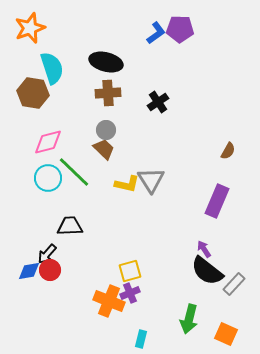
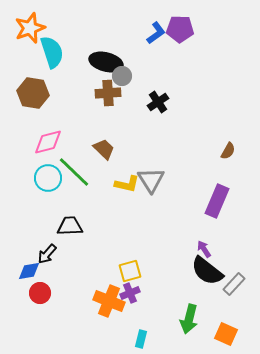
cyan semicircle: moved 16 px up
gray circle: moved 16 px right, 54 px up
red circle: moved 10 px left, 23 px down
